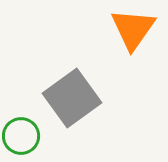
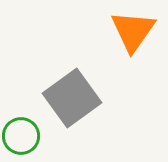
orange triangle: moved 2 px down
